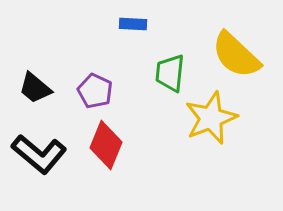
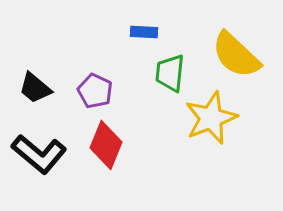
blue rectangle: moved 11 px right, 8 px down
